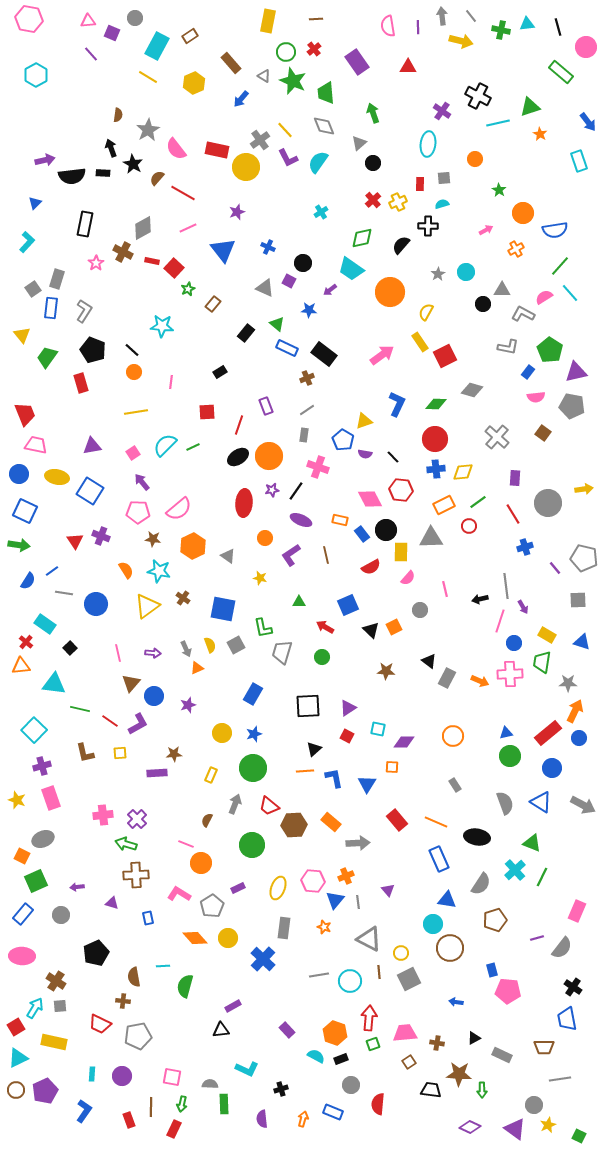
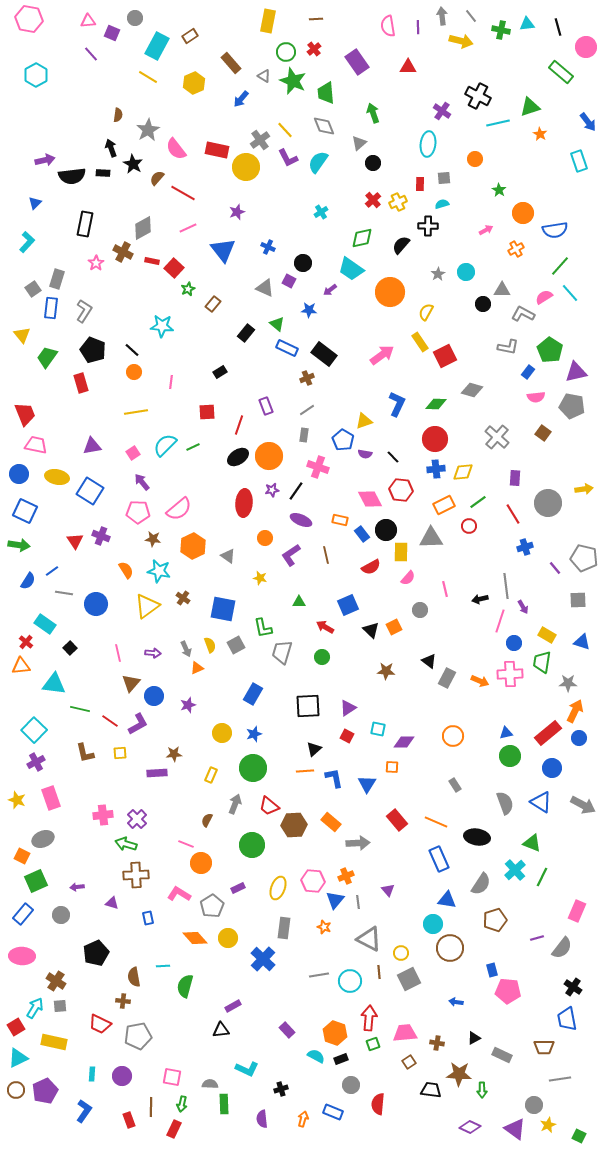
purple cross at (42, 766): moved 6 px left, 4 px up; rotated 12 degrees counterclockwise
